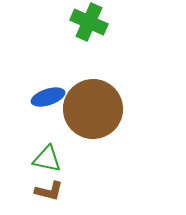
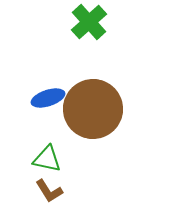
green cross: rotated 24 degrees clockwise
blue ellipse: moved 1 px down
brown L-shape: rotated 44 degrees clockwise
